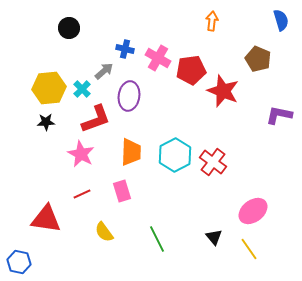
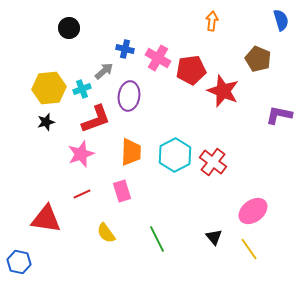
cyan cross: rotated 24 degrees clockwise
black star: rotated 12 degrees counterclockwise
pink star: rotated 24 degrees clockwise
yellow semicircle: moved 2 px right, 1 px down
